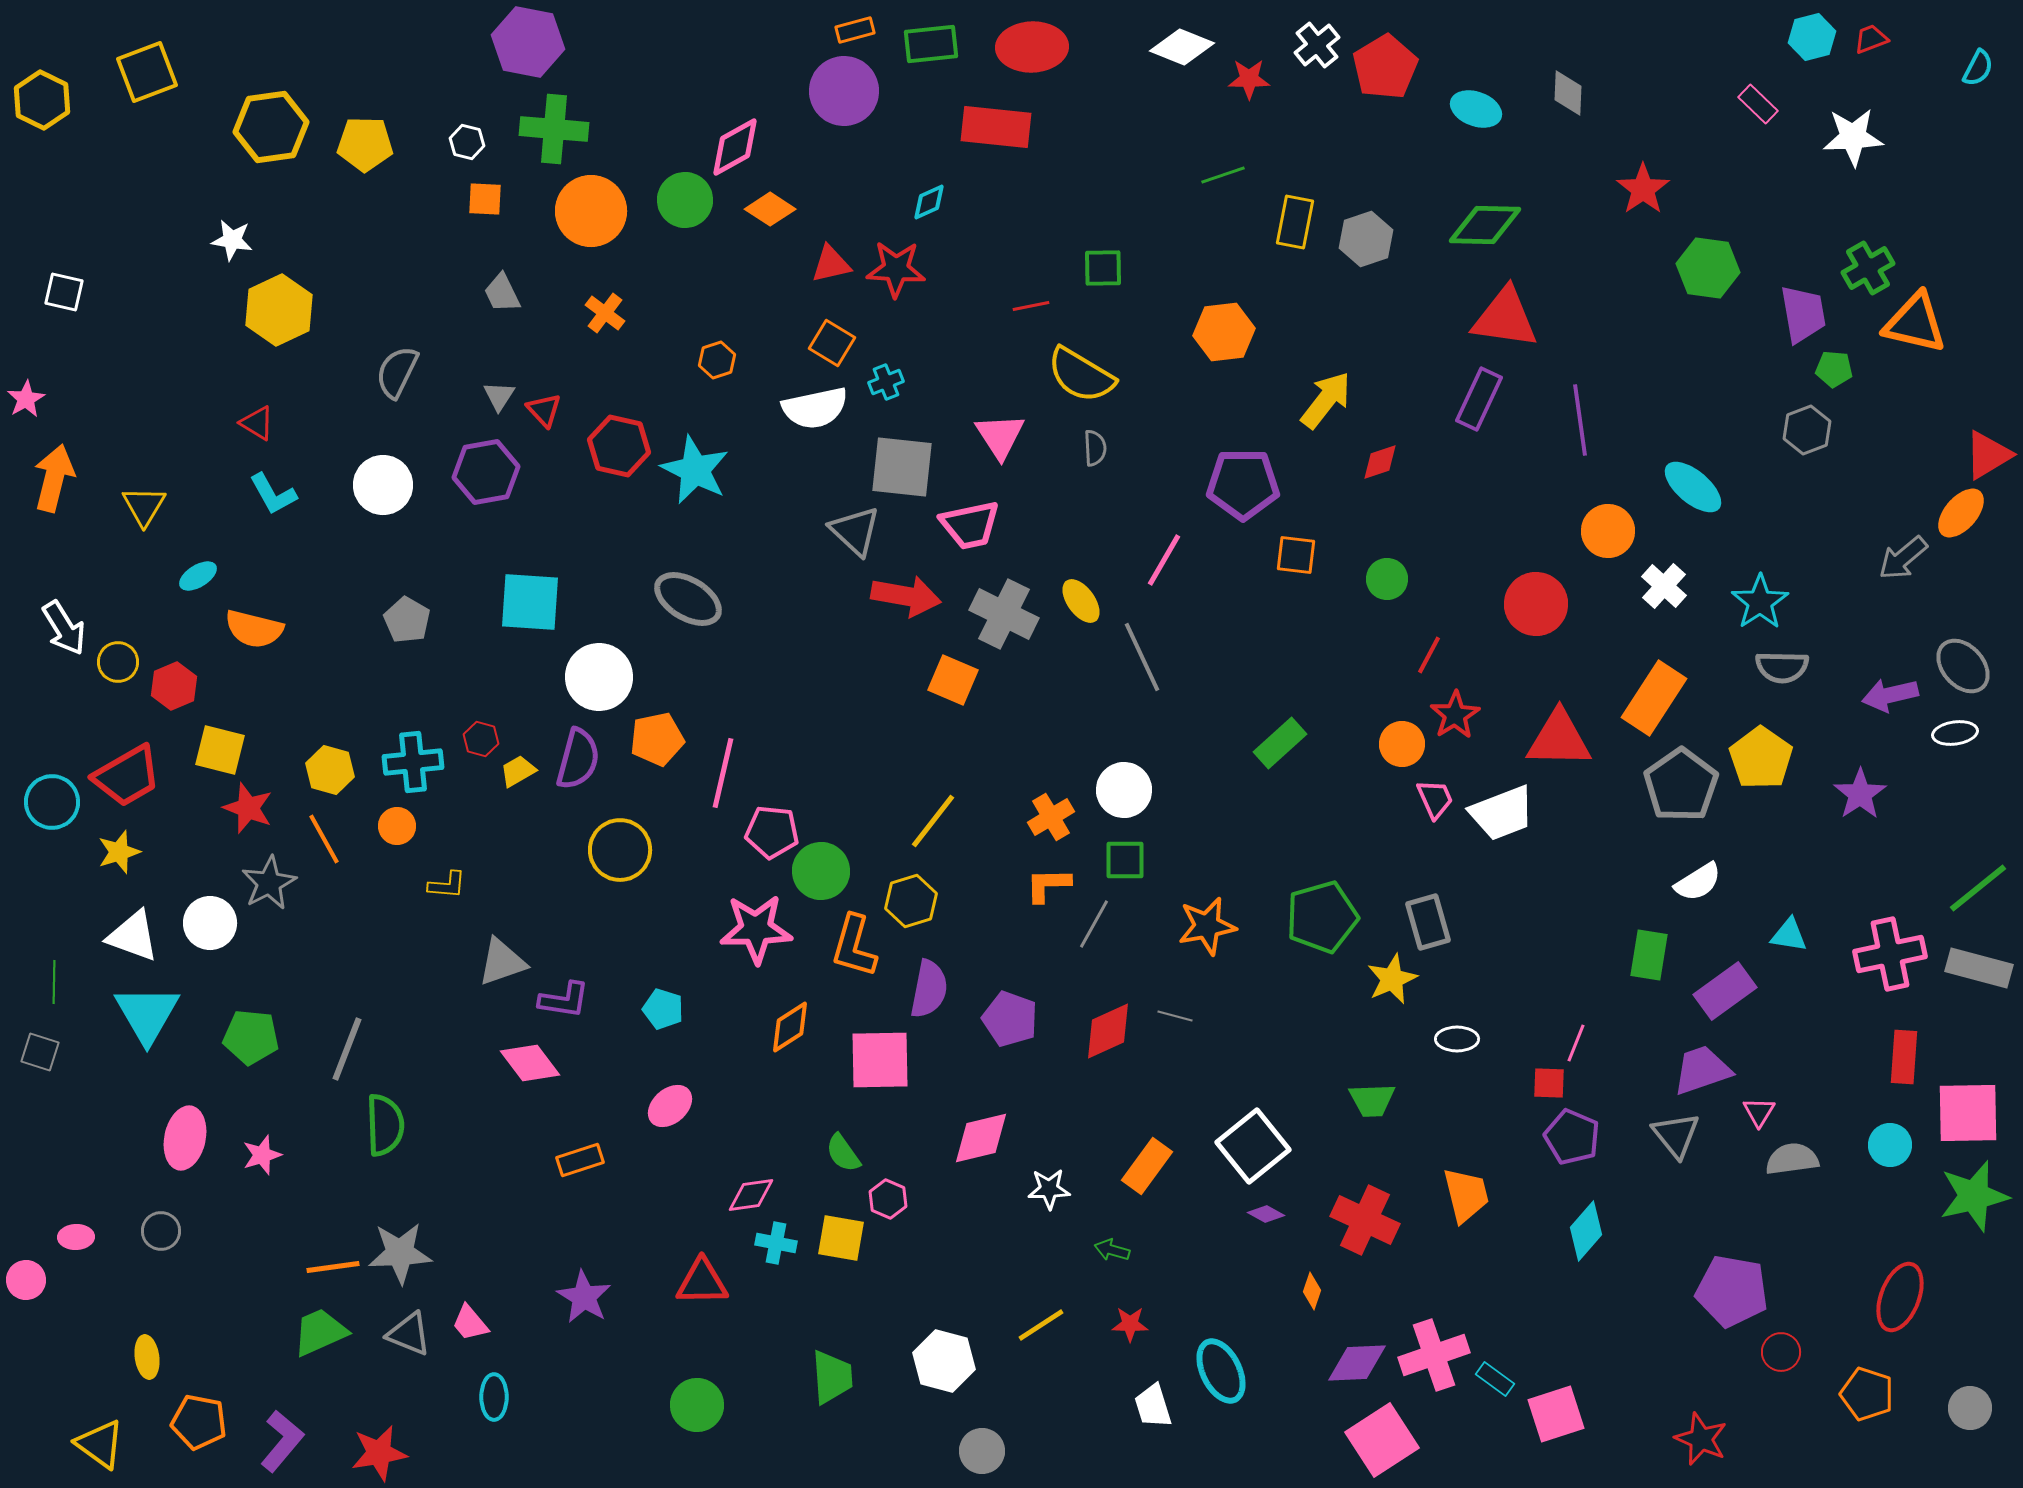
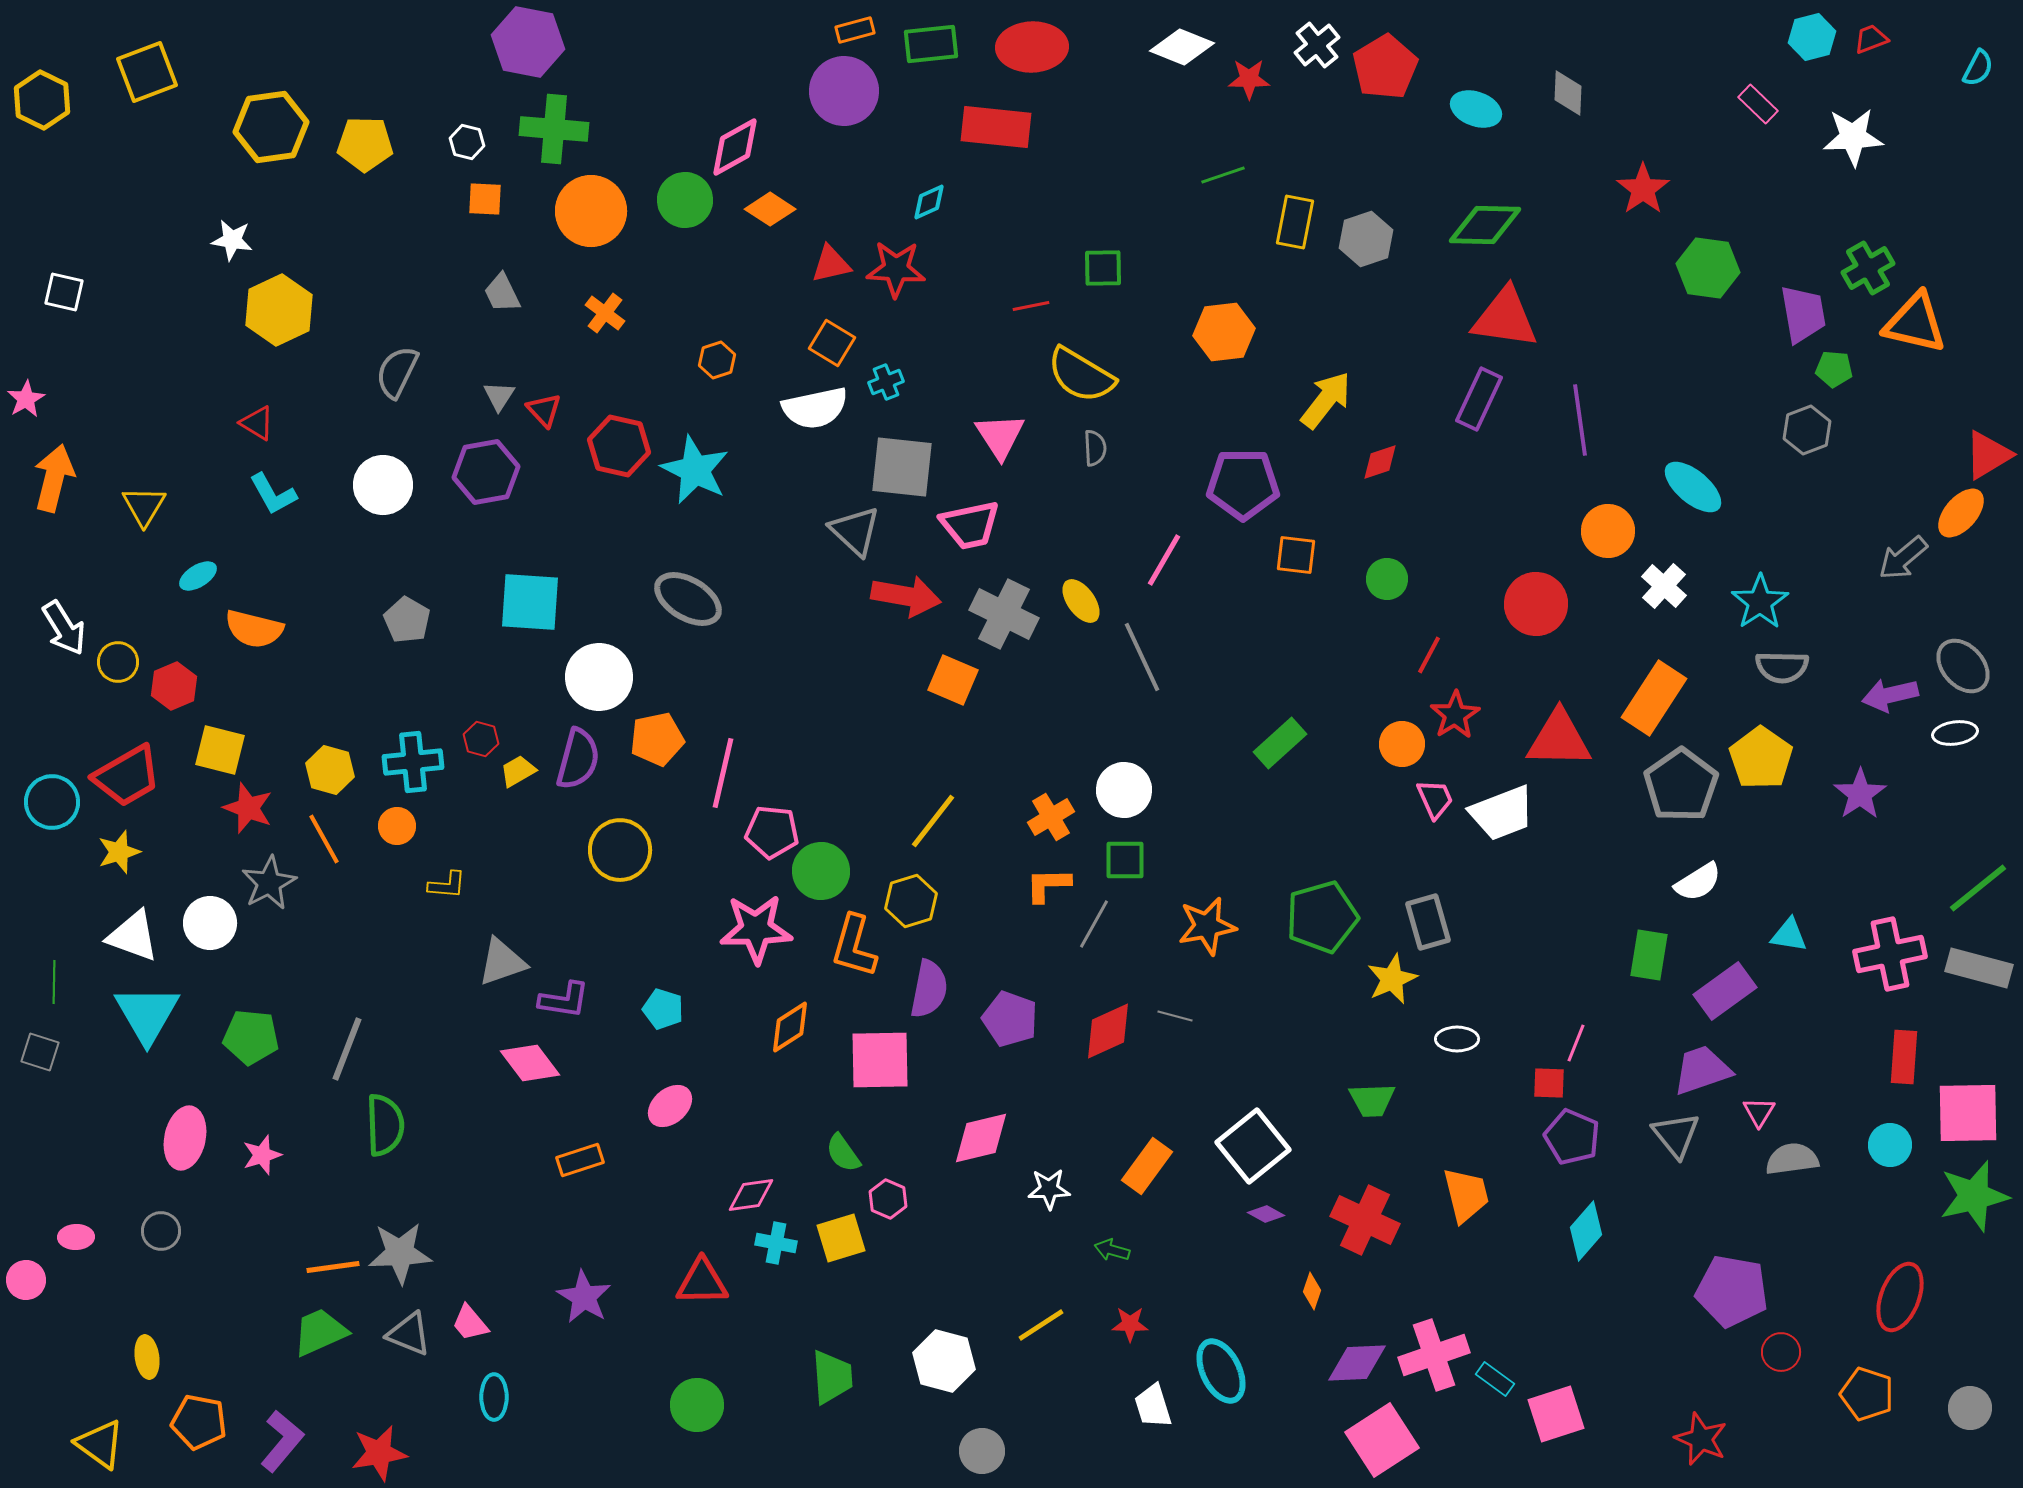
yellow square at (841, 1238): rotated 27 degrees counterclockwise
